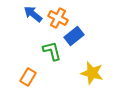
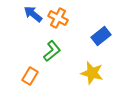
blue rectangle: moved 27 px right
green L-shape: rotated 65 degrees clockwise
orange rectangle: moved 2 px right, 1 px up
